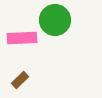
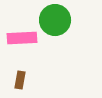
brown rectangle: rotated 36 degrees counterclockwise
